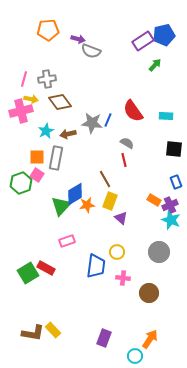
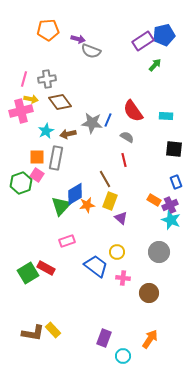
gray semicircle at (127, 143): moved 6 px up
blue trapezoid at (96, 266): rotated 60 degrees counterclockwise
cyan circle at (135, 356): moved 12 px left
